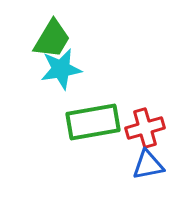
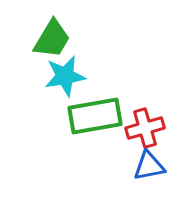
cyan star: moved 4 px right, 7 px down
green rectangle: moved 2 px right, 6 px up
blue triangle: moved 1 px right, 1 px down
